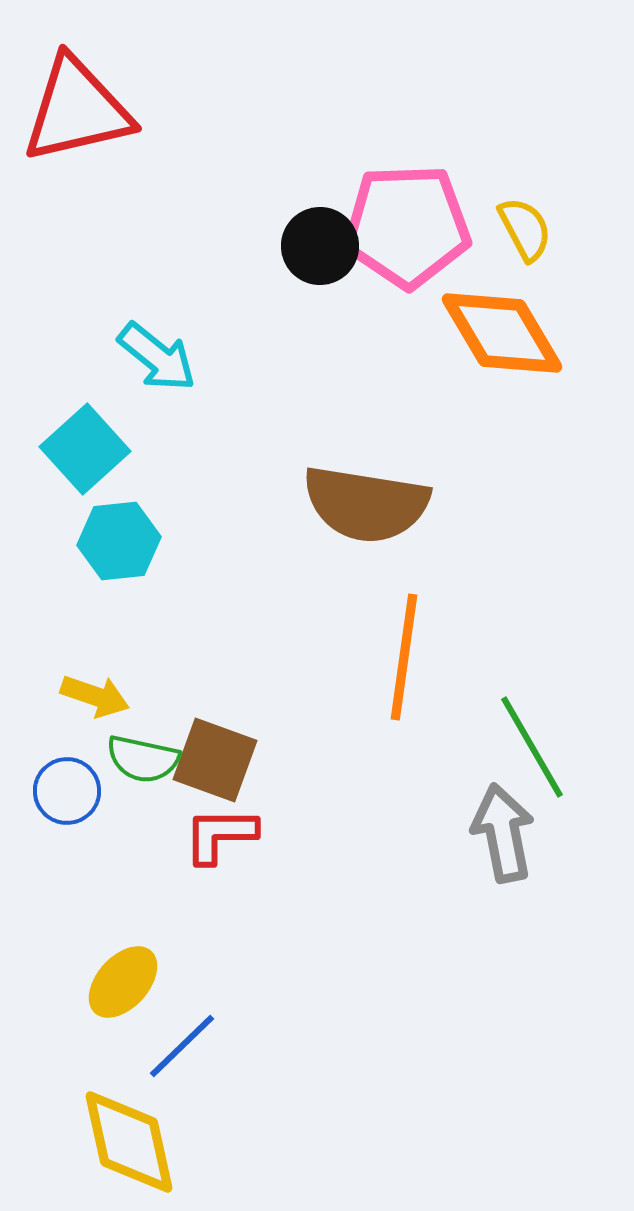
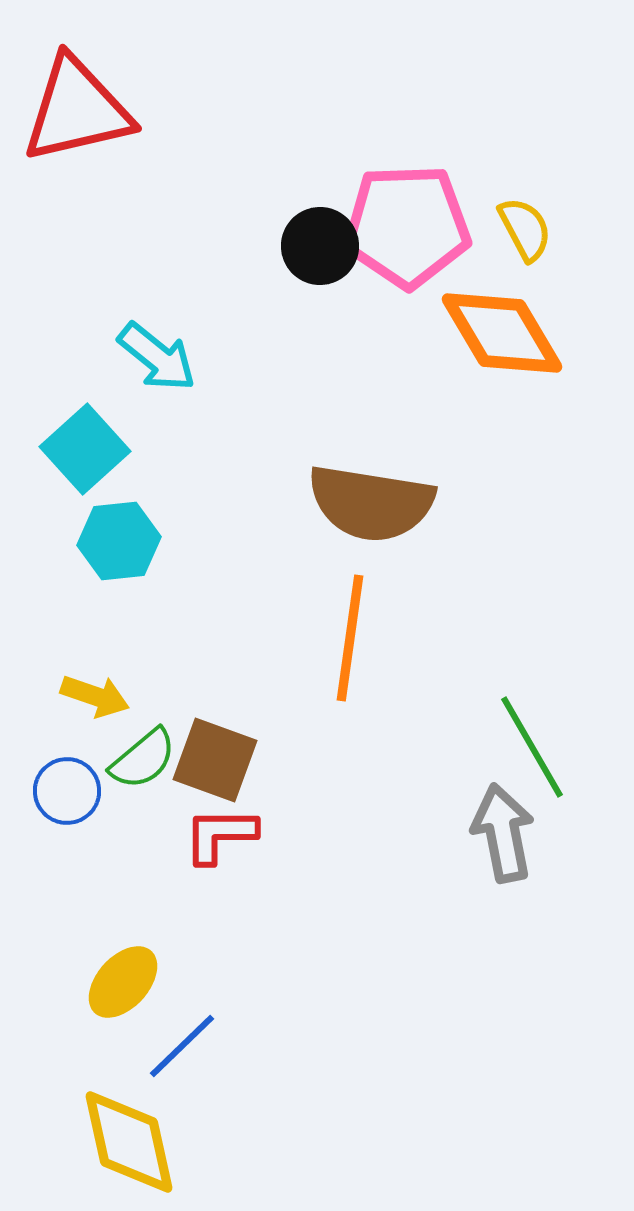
brown semicircle: moved 5 px right, 1 px up
orange line: moved 54 px left, 19 px up
green semicircle: rotated 52 degrees counterclockwise
